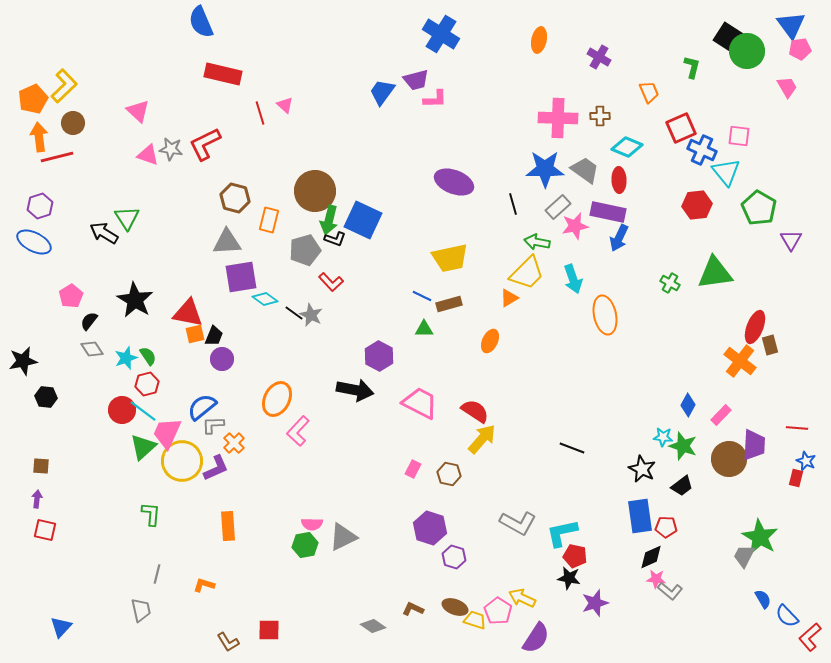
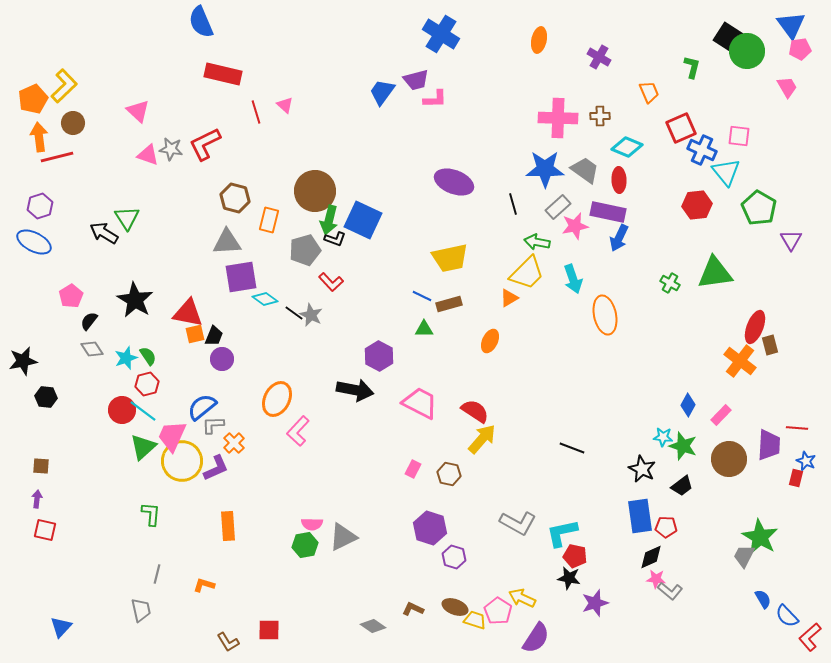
red line at (260, 113): moved 4 px left, 1 px up
pink trapezoid at (167, 433): moved 5 px right, 3 px down
purple trapezoid at (754, 445): moved 15 px right
